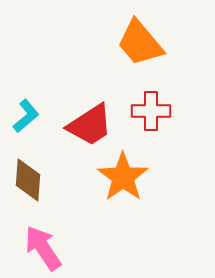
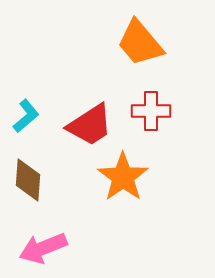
pink arrow: rotated 78 degrees counterclockwise
